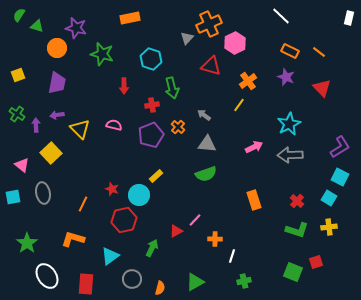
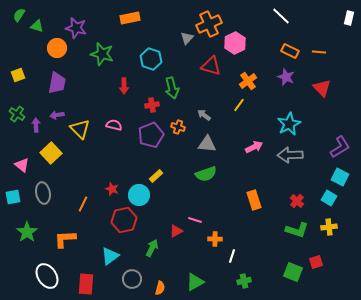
orange line at (319, 52): rotated 32 degrees counterclockwise
orange cross at (178, 127): rotated 24 degrees counterclockwise
pink line at (195, 220): rotated 64 degrees clockwise
orange L-shape at (73, 239): moved 8 px left; rotated 20 degrees counterclockwise
green star at (27, 243): moved 11 px up
